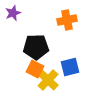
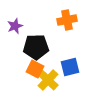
purple star: moved 2 px right, 13 px down
